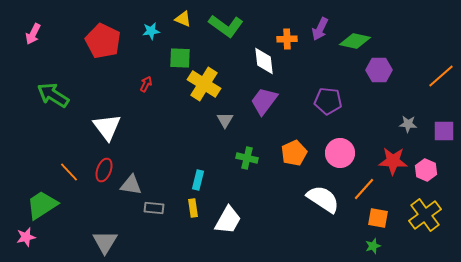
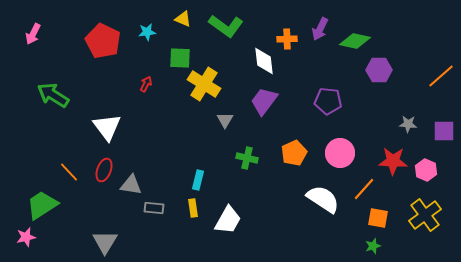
cyan star at (151, 31): moved 4 px left, 1 px down
